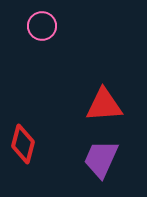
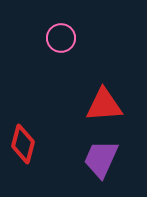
pink circle: moved 19 px right, 12 px down
